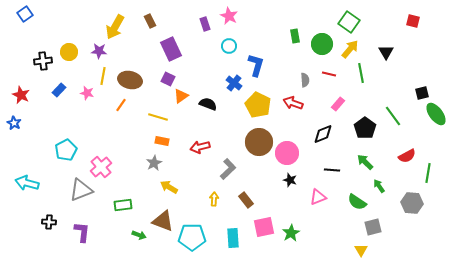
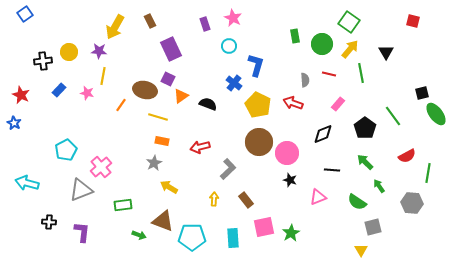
pink star at (229, 16): moved 4 px right, 2 px down
brown ellipse at (130, 80): moved 15 px right, 10 px down
